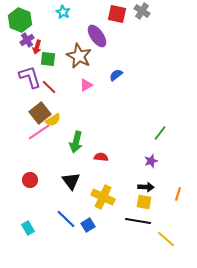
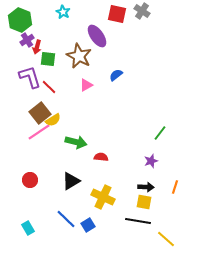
green arrow: rotated 90 degrees counterclockwise
black triangle: rotated 36 degrees clockwise
orange line: moved 3 px left, 7 px up
